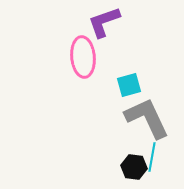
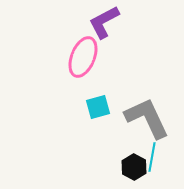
purple L-shape: rotated 9 degrees counterclockwise
pink ellipse: rotated 27 degrees clockwise
cyan square: moved 31 px left, 22 px down
black hexagon: rotated 20 degrees clockwise
